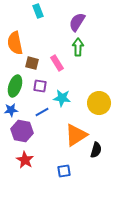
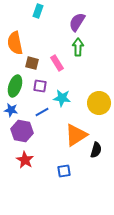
cyan rectangle: rotated 40 degrees clockwise
blue star: rotated 16 degrees clockwise
